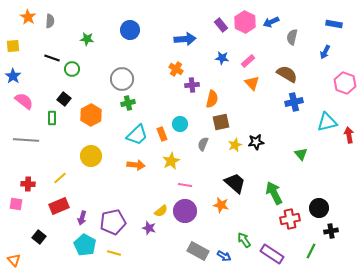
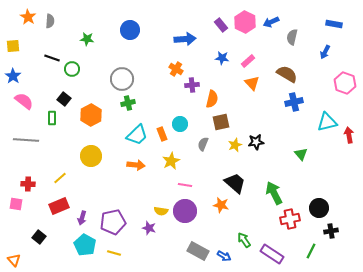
yellow semicircle at (161, 211): rotated 48 degrees clockwise
